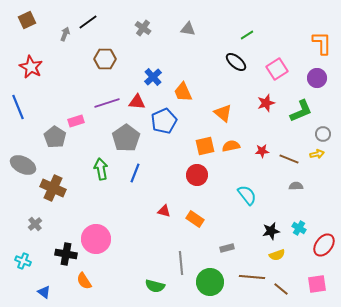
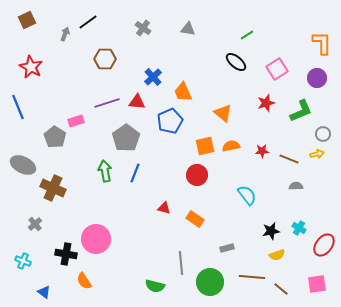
blue pentagon at (164, 121): moved 6 px right
green arrow at (101, 169): moved 4 px right, 2 px down
red triangle at (164, 211): moved 3 px up
